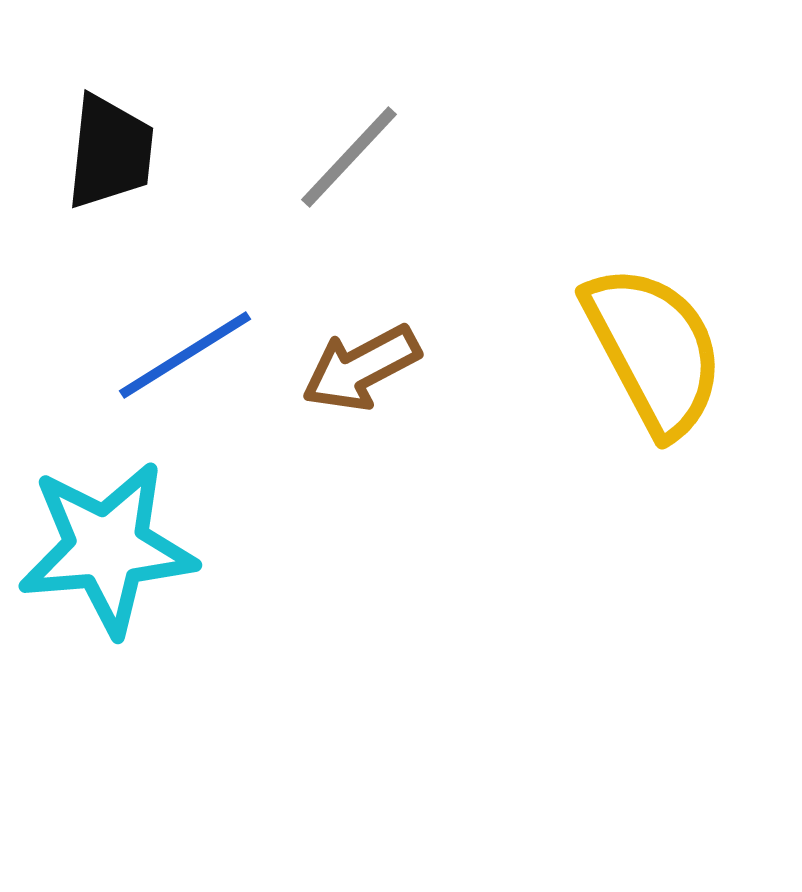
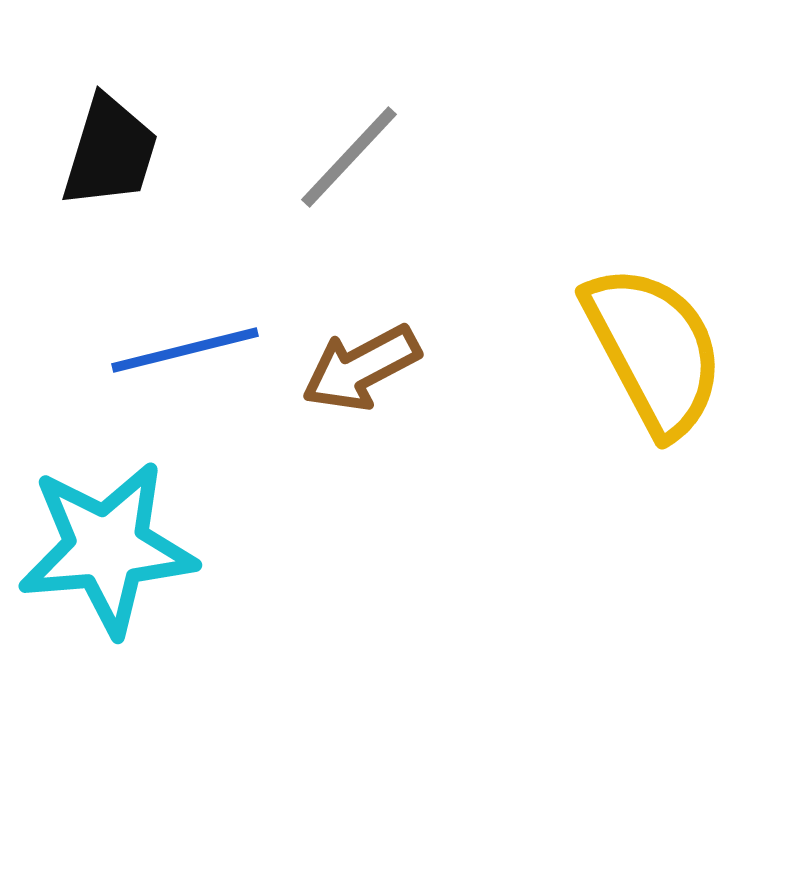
black trapezoid: rotated 11 degrees clockwise
blue line: moved 5 px up; rotated 18 degrees clockwise
